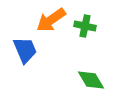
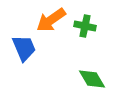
blue trapezoid: moved 1 px left, 2 px up
green diamond: moved 1 px right, 1 px up
